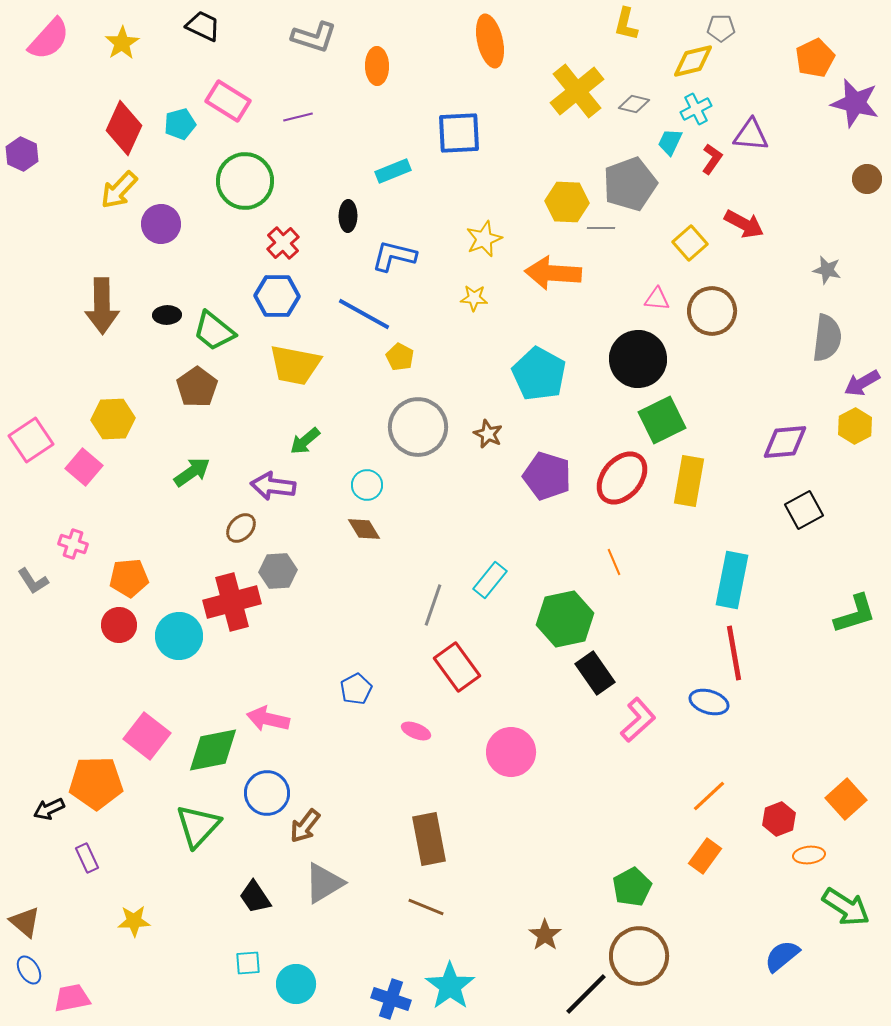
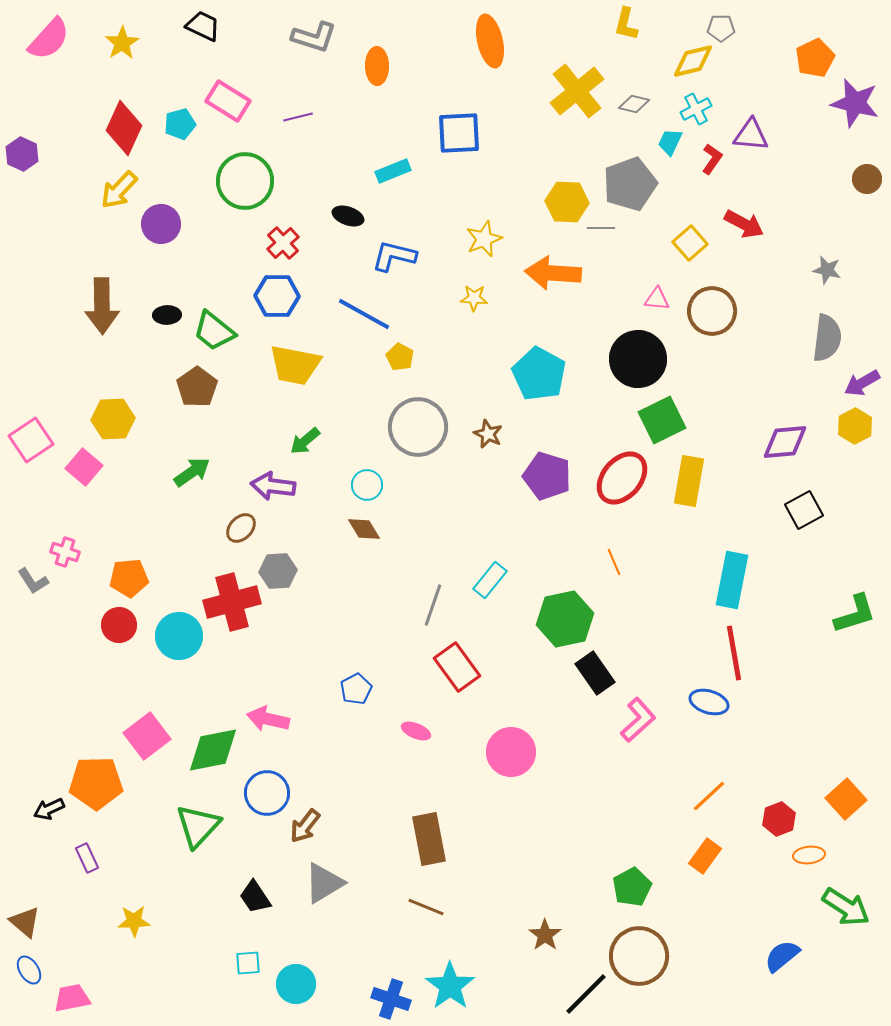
black ellipse at (348, 216): rotated 72 degrees counterclockwise
pink cross at (73, 544): moved 8 px left, 8 px down
pink square at (147, 736): rotated 15 degrees clockwise
